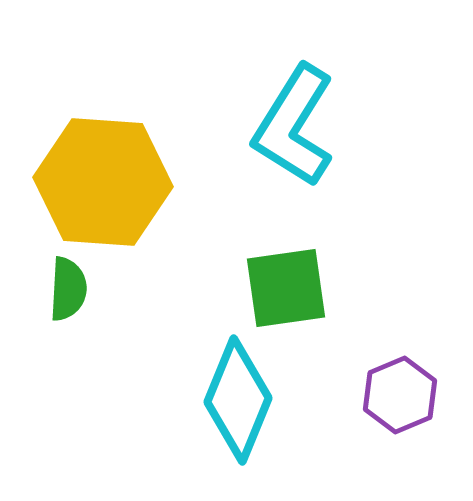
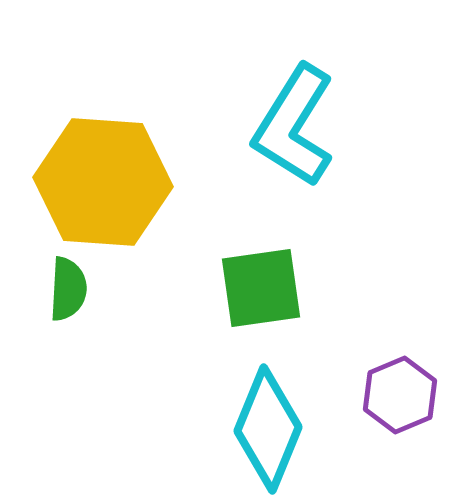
green square: moved 25 px left
cyan diamond: moved 30 px right, 29 px down
